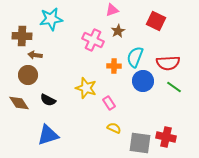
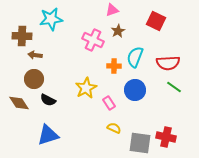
brown circle: moved 6 px right, 4 px down
blue circle: moved 8 px left, 9 px down
yellow star: rotated 25 degrees clockwise
